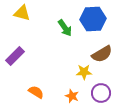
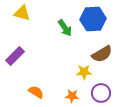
orange star: rotated 16 degrees counterclockwise
